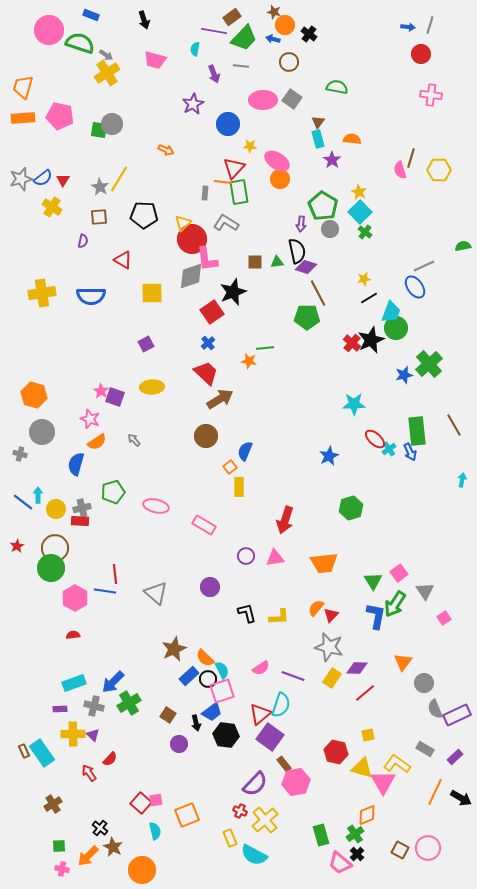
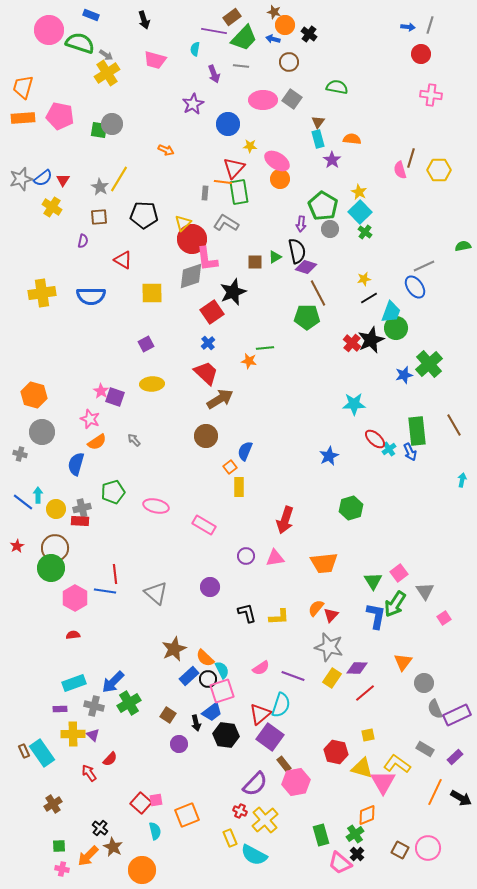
green triangle at (277, 262): moved 2 px left, 5 px up; rotated 24 degrees counterclockwise
yellow ellipse at (152, 387): moved 3 px up
